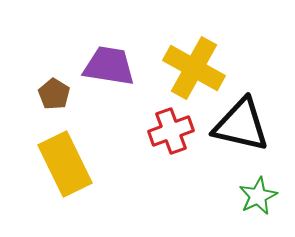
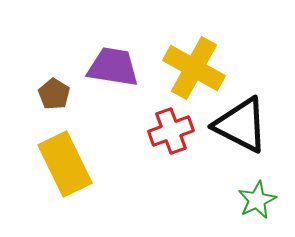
purple trapezoid: moved 4 px right, 1 px down
black triangle: rotated 14 degrees clockwise
green star: moved 1 px left, 4 px down
